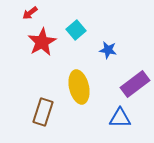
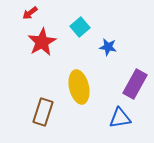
cyan square: moved 4 px right, 3 px up
blue star: moved 3 px up
purple rectangle: rotated 24 degrees counterclockwise
blue triangle: rotated 10 degrees counterclockwise
